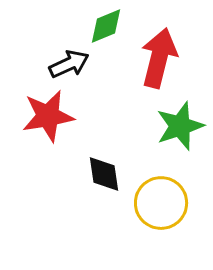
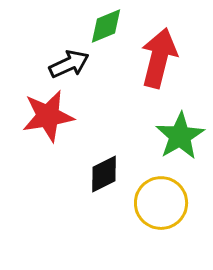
green star: moved 10 px down; rotated 12 degrees counterclockwise
black diamond: rotated 72 degrees clockwise
